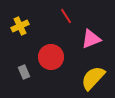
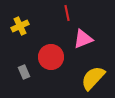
red line: moved 1 px right, 3 px up; rotated 21 degrees clockwise
pink triangle: moved 8 px left
